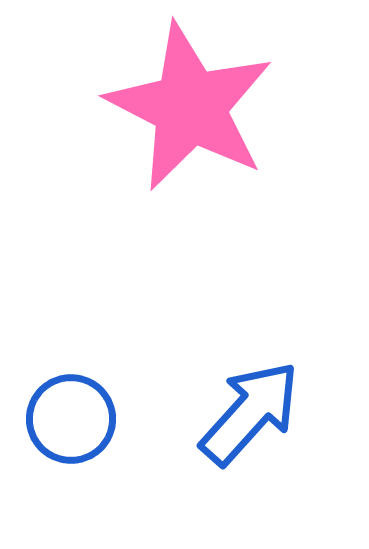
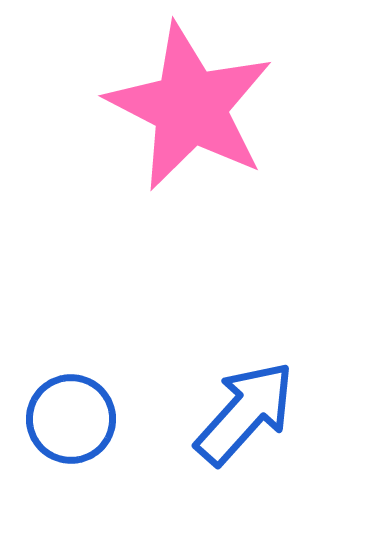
blue arrow: moved 5 px left
